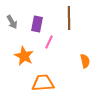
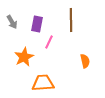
brown line: moved 2 px right, 2 px down
orange star: moved 1 px down; rotated 18 degrees clockwise
